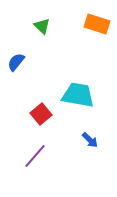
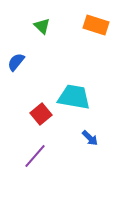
orange rectangle: moved 1 px left, 1 px down
cyan trapezoid: moved 4 px left, 2 px down
blue arrow: moved 2 px up
